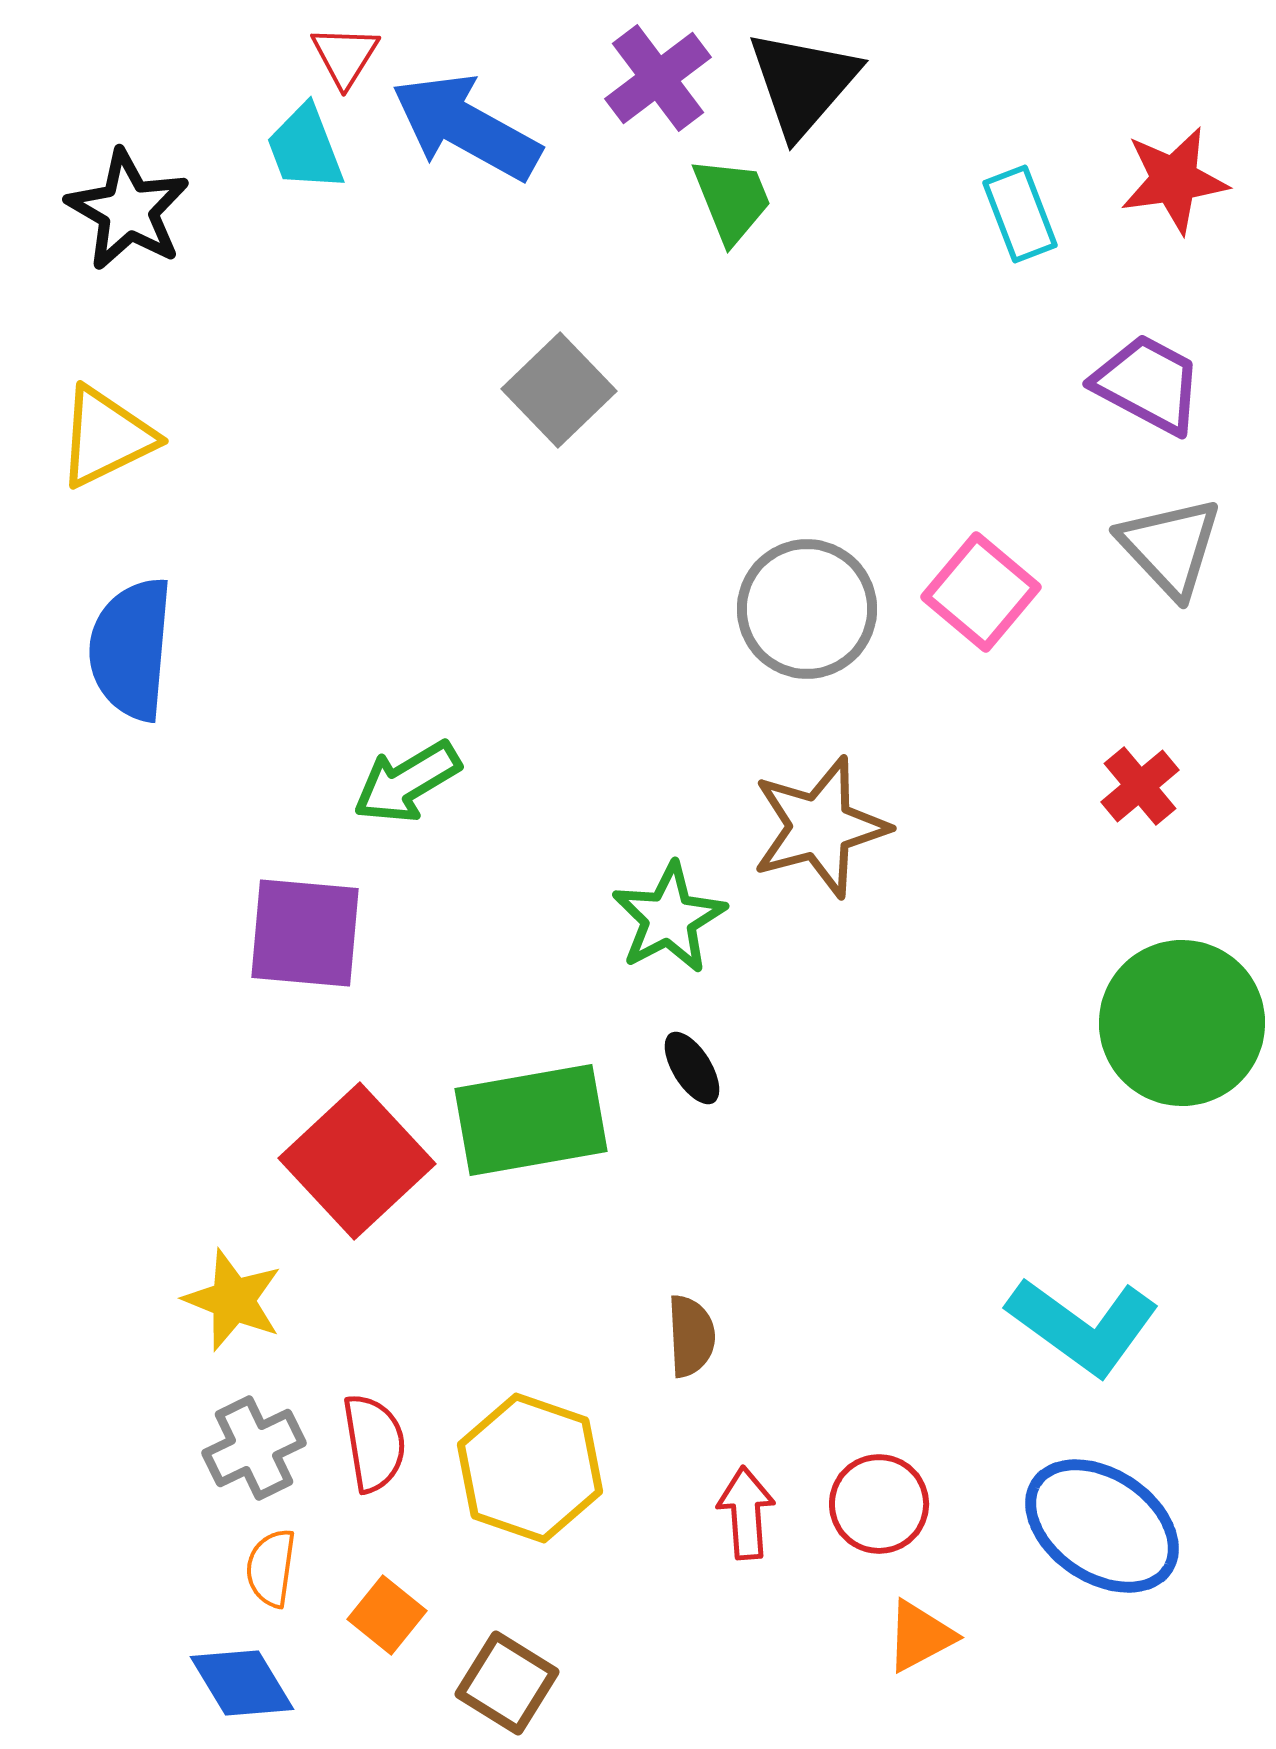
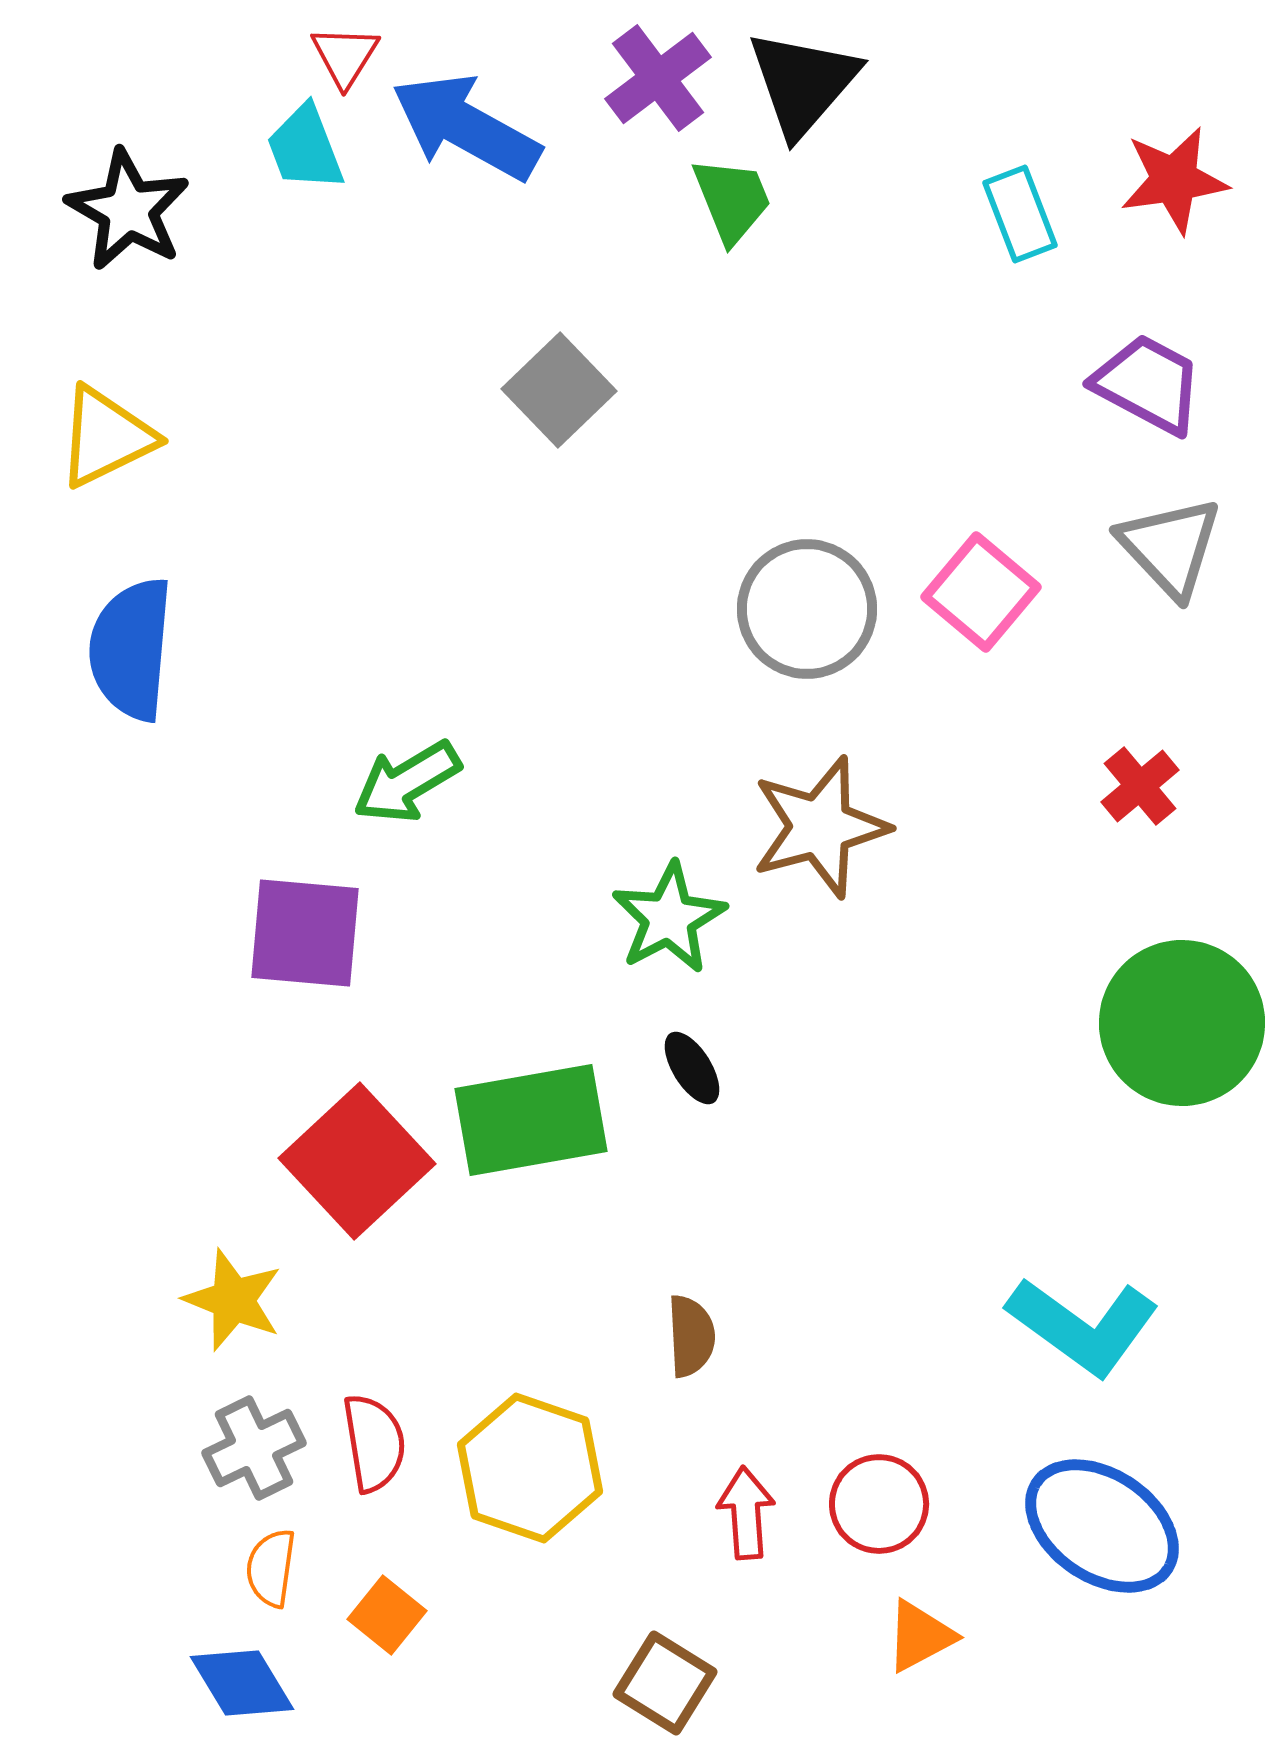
brown square: moved 158 px right
